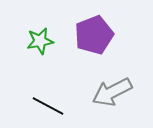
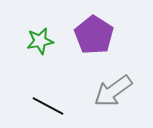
purple pentagon: rotated 18 degrees counterclockwise
gray arrow: moved 1 px right, 1 px up; rotated 9 degrees counterclockwise
